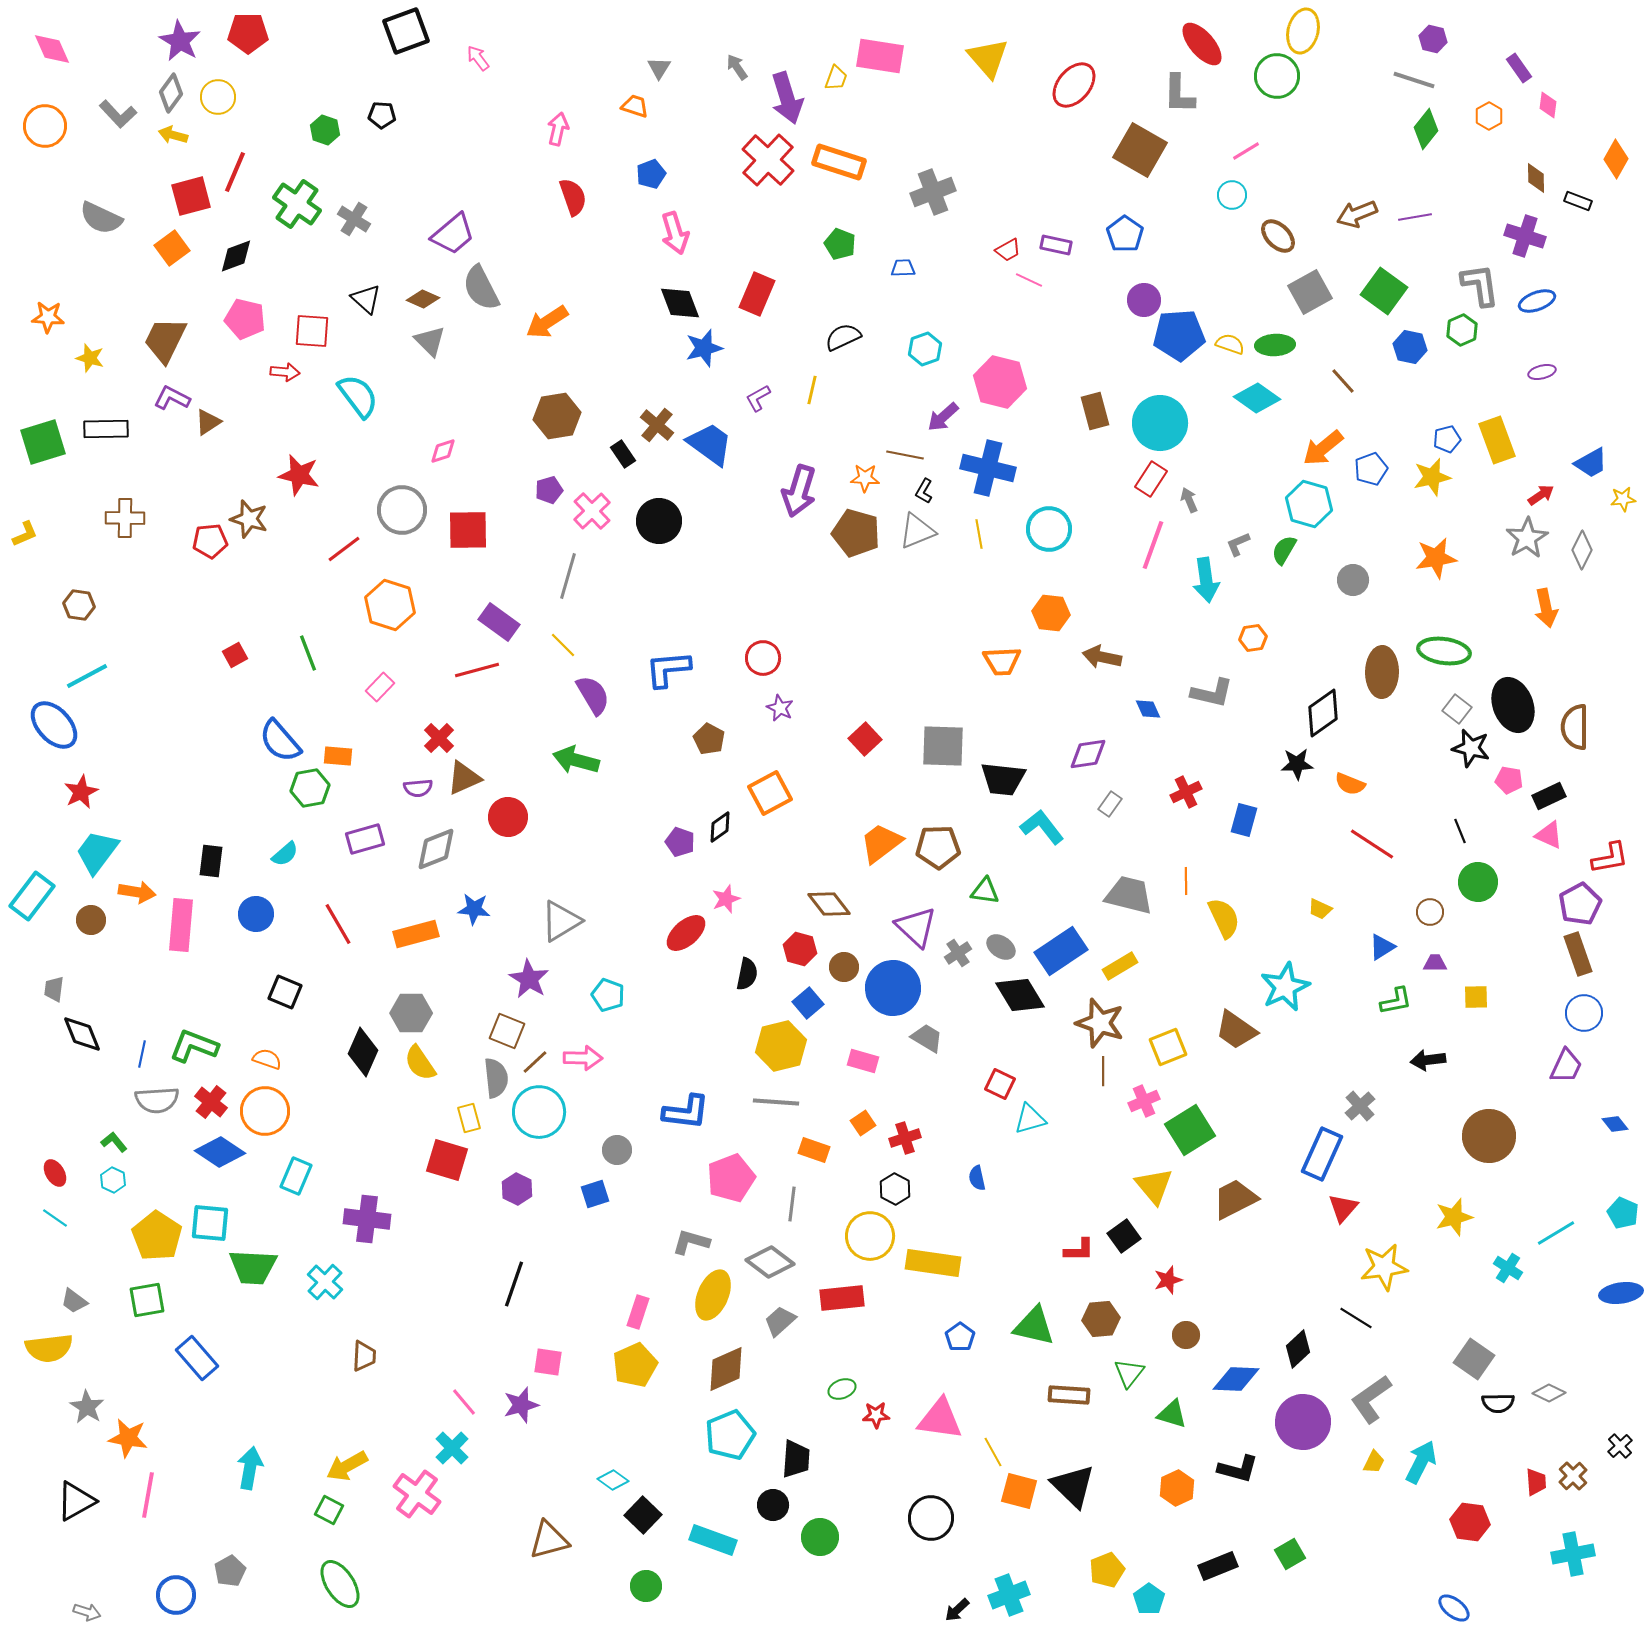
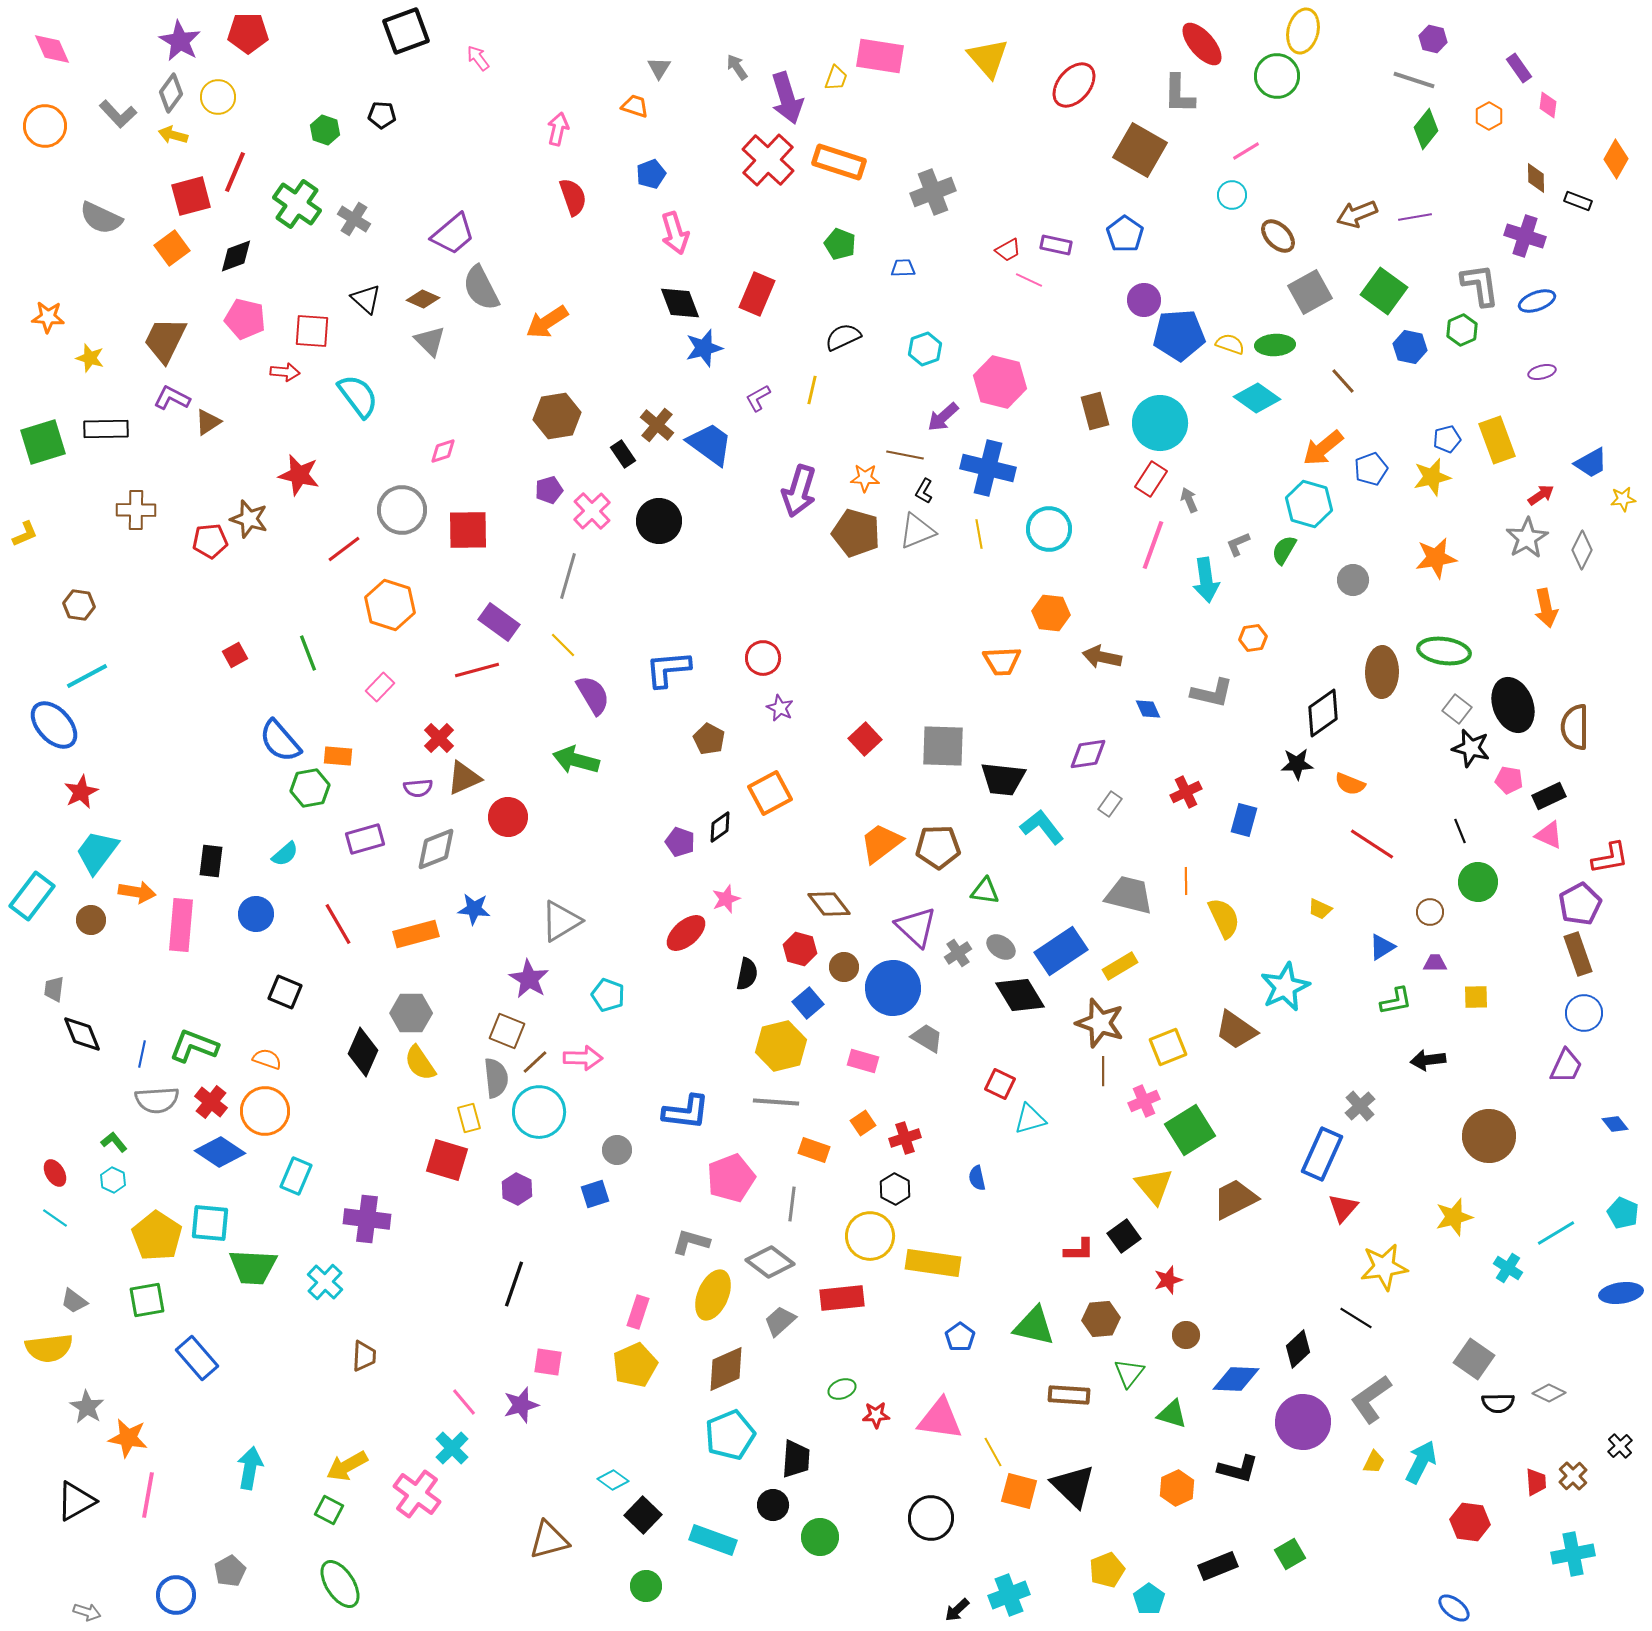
brown cross at (125, 518): moved 11 px right, 8 px up
